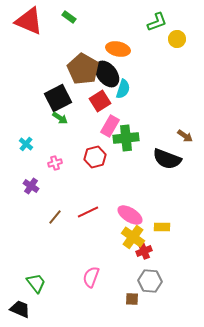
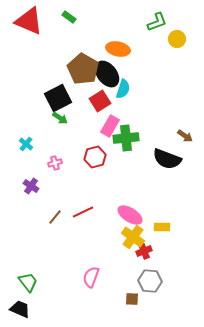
red line: moved 5 px left
green trapezoid: moved 8 px left, 1 px up
